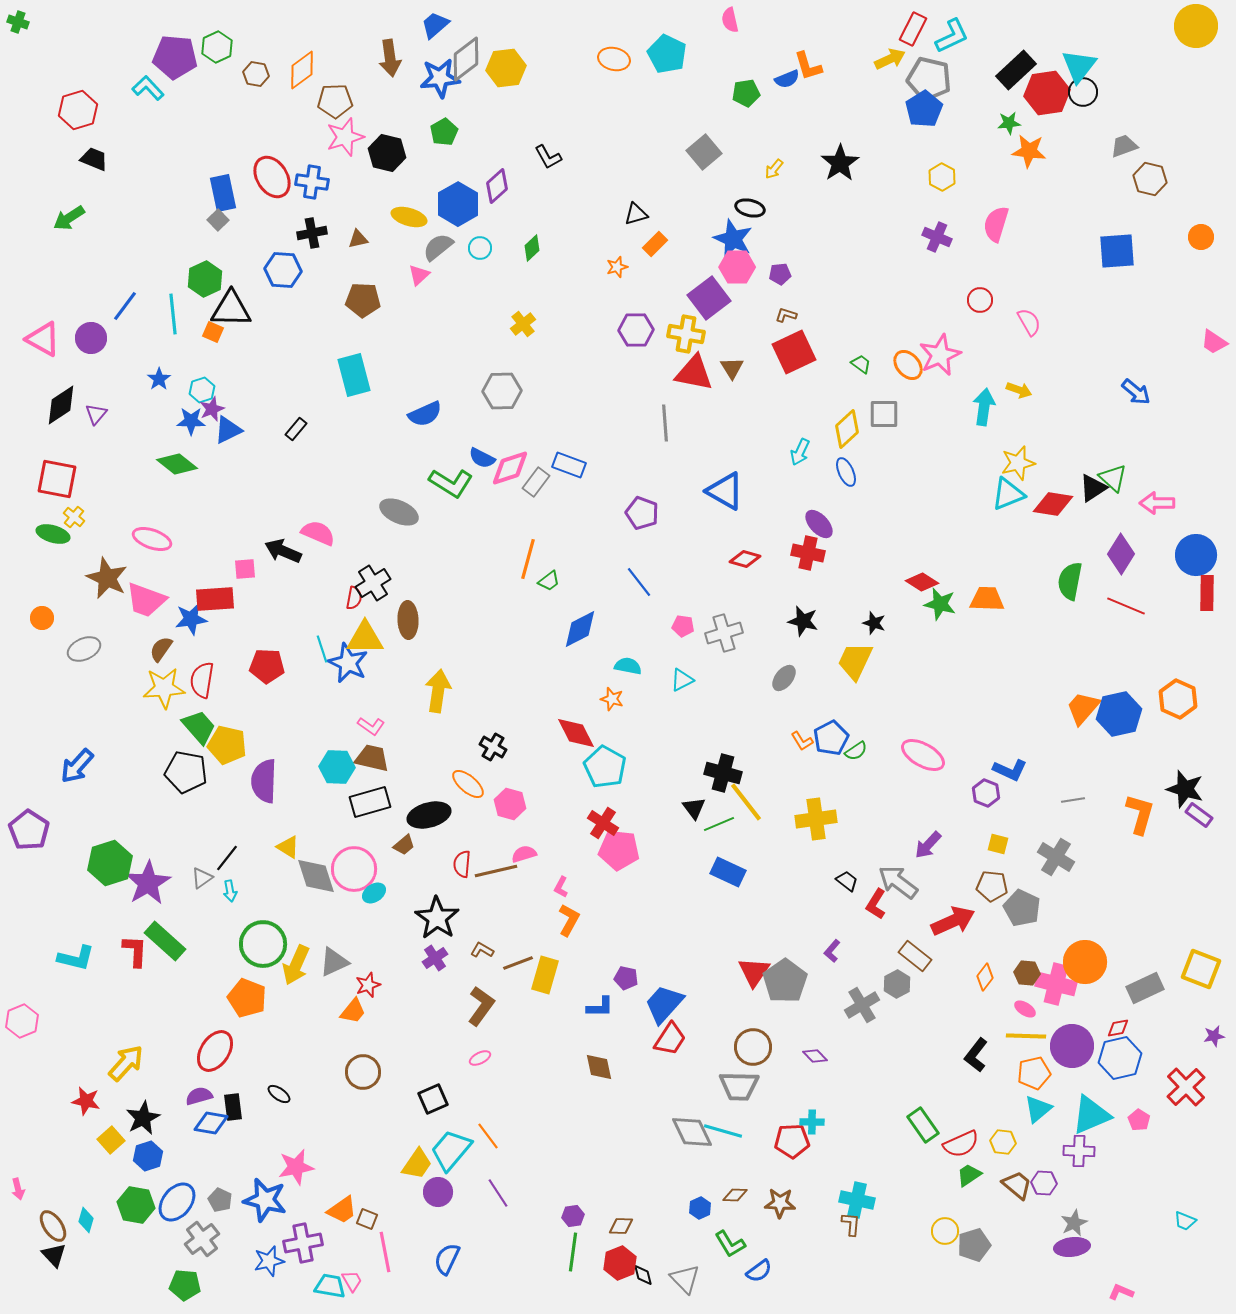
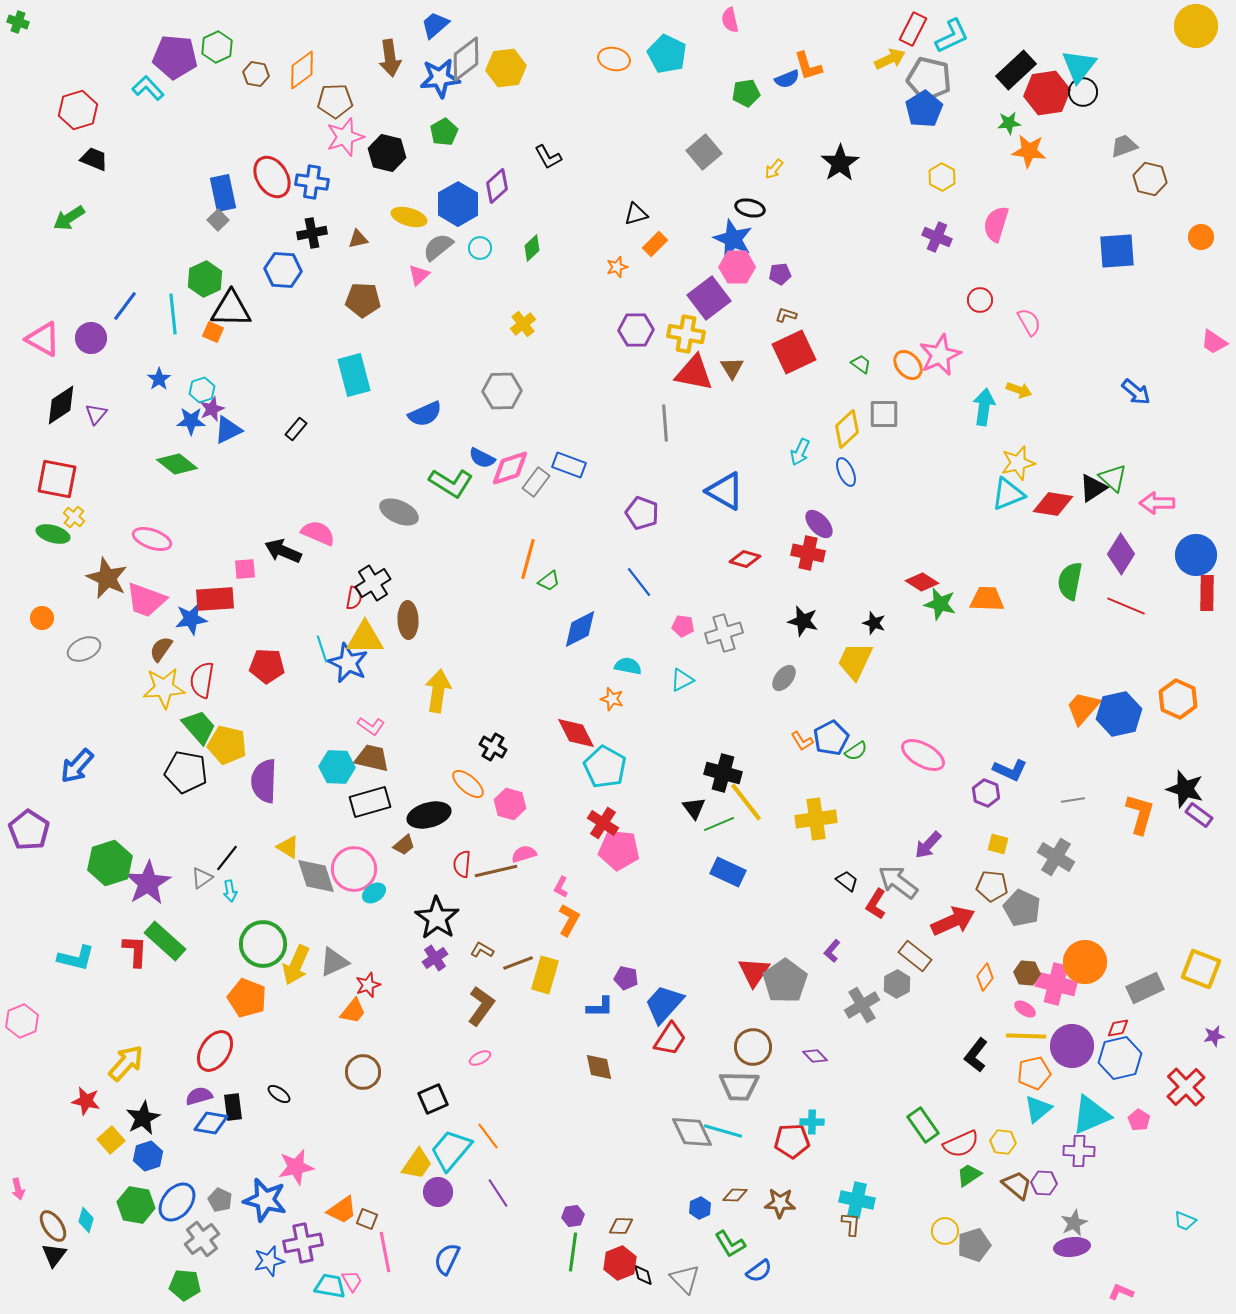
black triangle at (54, 1255): rotated 20 degrees clockwise
